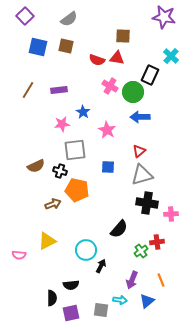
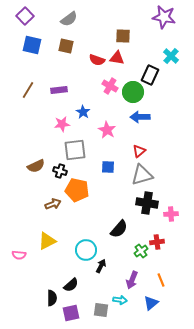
blue square at (38, 47): moved 6 px left, 2 px up
black semicircle at (71, 285): rotated 35 degrees counterclockwise
blue triangle at (147, 301): moved 4 px right, 2 px down
